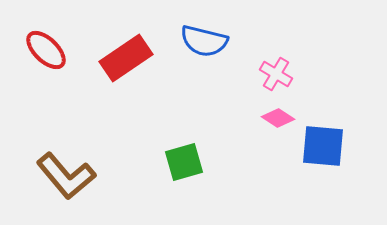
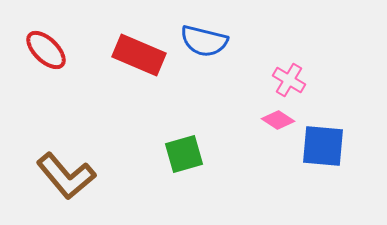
red rectangle: moved 13 px right, 3 px up; rotated 57 degrees clockwise
pink cross: moved 13 px right, 6 px down
pink diamond: moved 2 px down
green square: moved 8 px up
